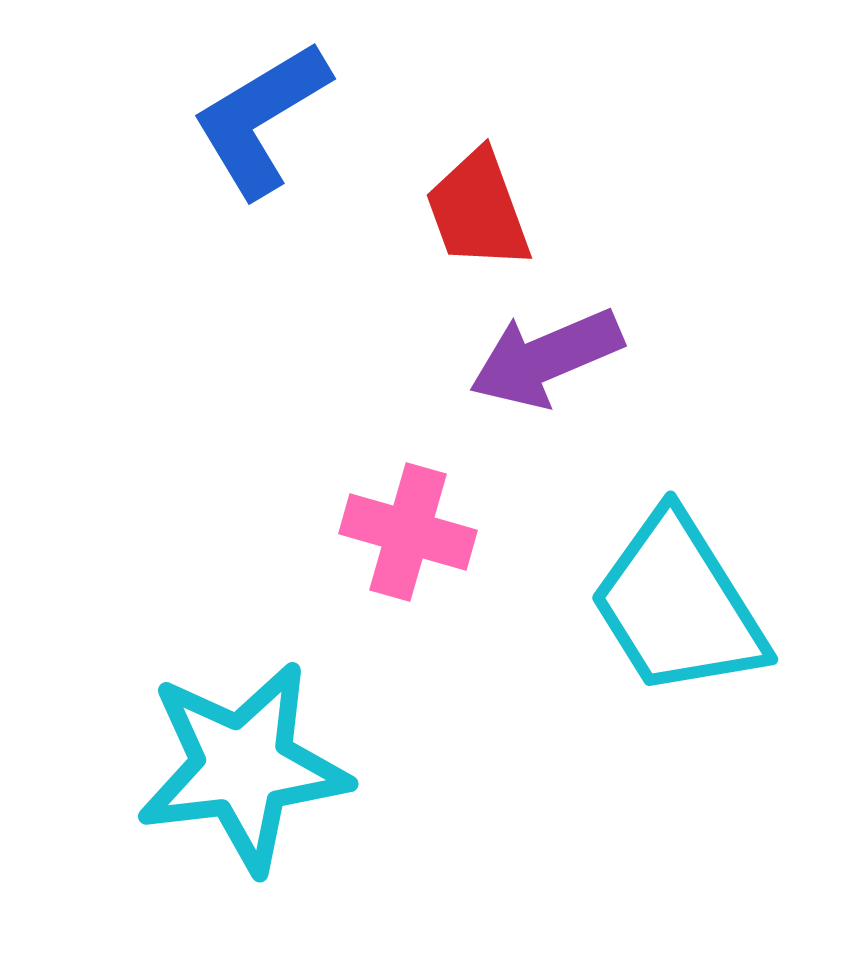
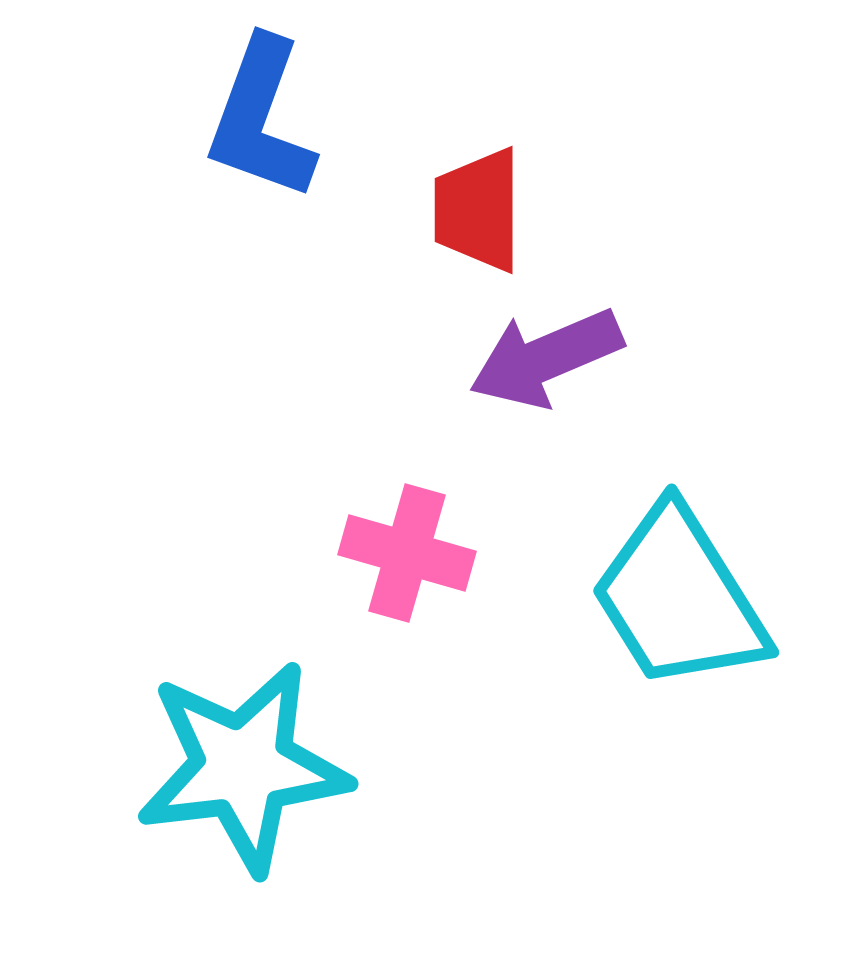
blue L-shape: rotated 39 degrees counterclockwise
red trapezoid: rotated 20 degrees clockwise
pink cross: moved 1 px left, 21 px down
cyan trapezoid: moved 1 px right, 7 px up
